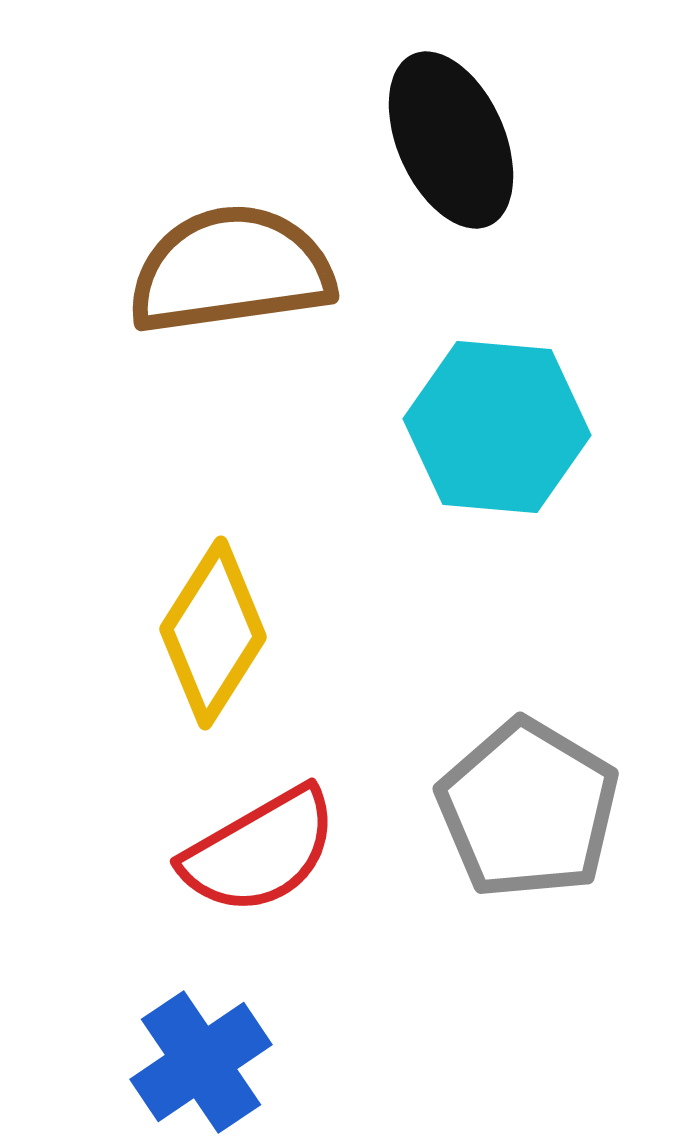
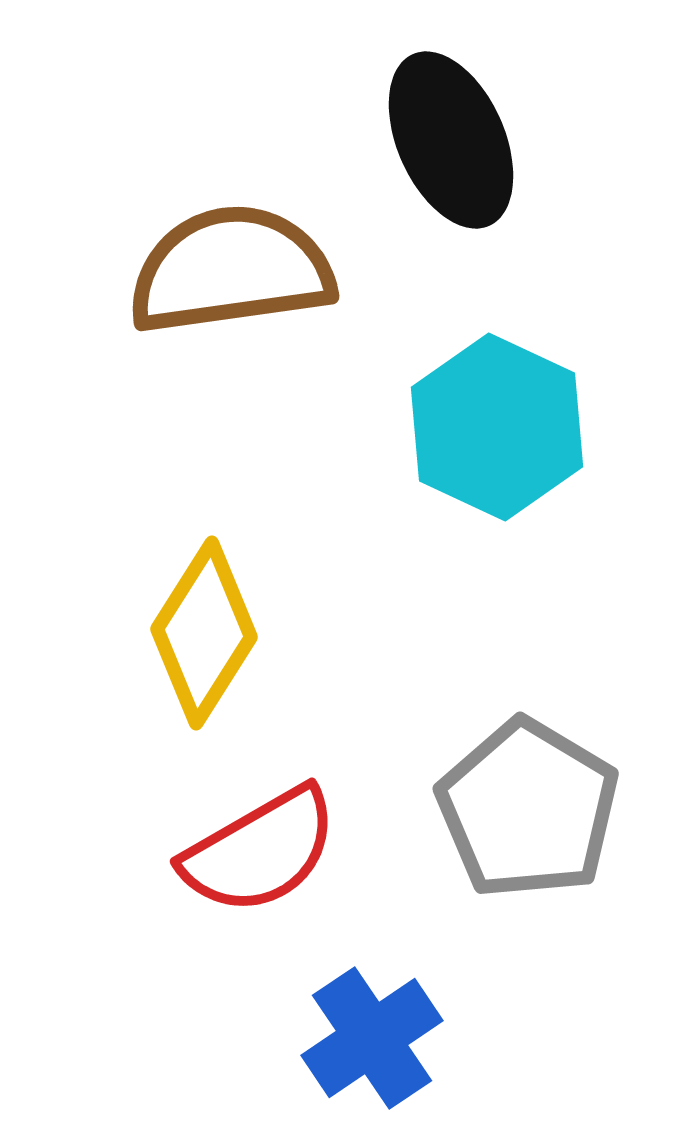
cyan hexagon: rotated 20 degrees clockwise
yellow diamond: moved 9 px left
blue cross: moved 171 px right, 24 px up
